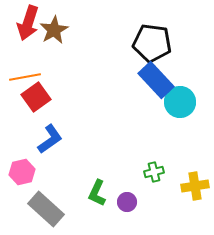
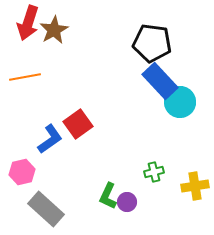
blue rectangle: moved 4 px right, 1 px down
red square: moved 42 px right, 27 px down
green L-shape: moved 11 px right, 3 px down
